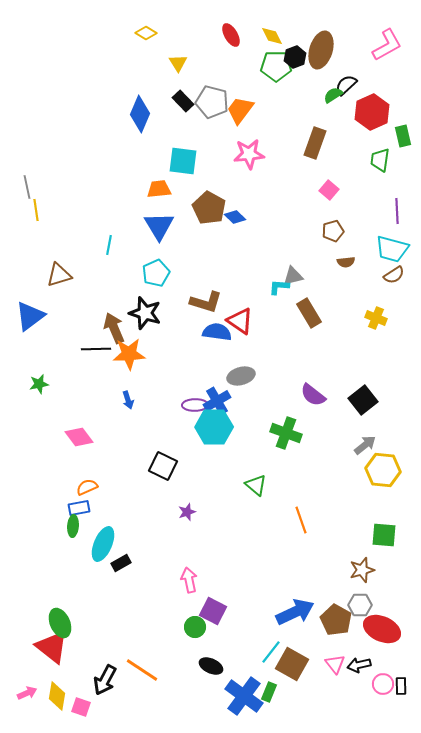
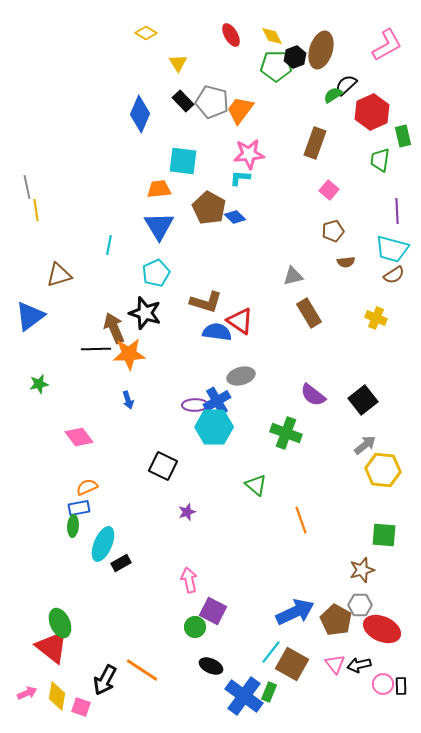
cyan L-shape at (279, 287): moved 39 px left, 109 px up
